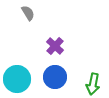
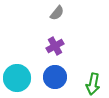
gray semicircle: moved 29 px right; rotated 70 degrees clockwise
purple cross: rotated 18 degrees clockwise
cyan circle: moved 1 px up
